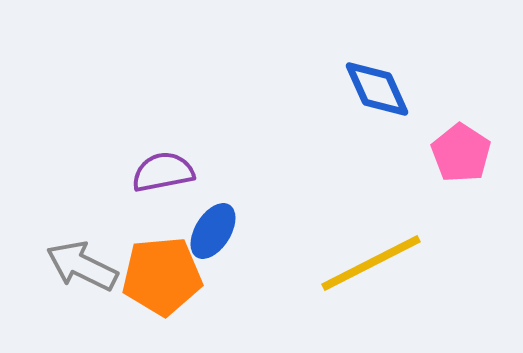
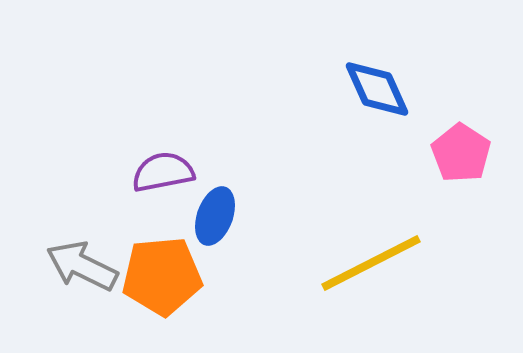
blue ellipse: moved 2 px right, 15 px up; rotated 12 degrees counterclockwise
